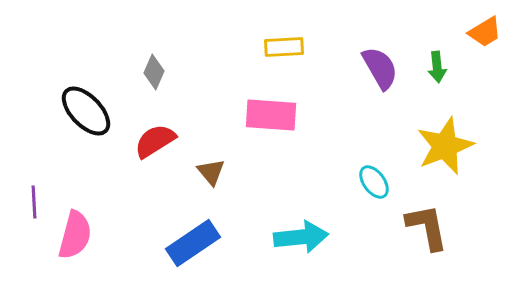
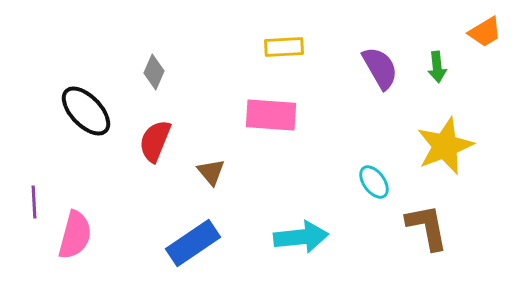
red semicircle: rotated 36 degrees counterclockwise
